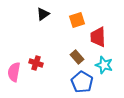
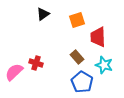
pink semicircle: rotated 36 degrees clockwise
